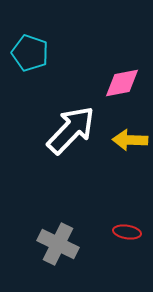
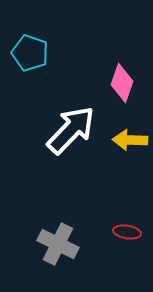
pink diamond: rotated 60 degrees counterclockwise
